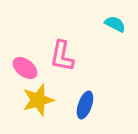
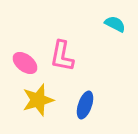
pink ellipse: moved 5 px up
